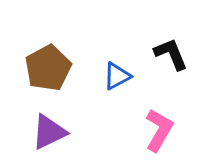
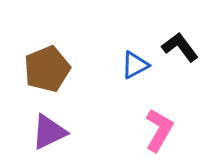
black L-shape: moved 9 px right, 7 px up; rotated 15 degrees counterclockwise
brown pentagon: moved 1 px left, 1 px down; rotated 6 degrees clockwise
blue triangle: moved 18 px right, 11 px up
